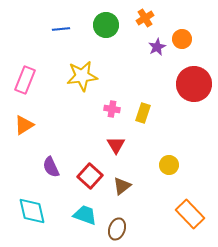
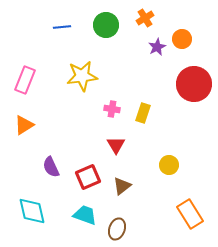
blue line: moved 1 px right, 2 px up
red square: moved 2 px left, 1 px down; rotated 25 degrees clockwise
orange rectangle: rotated 12 degrees clockwise
